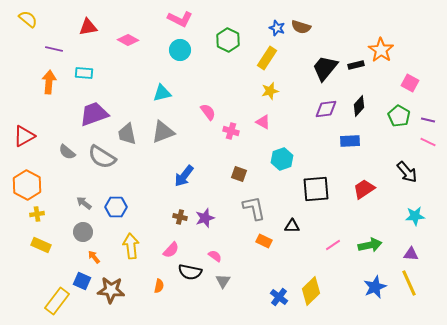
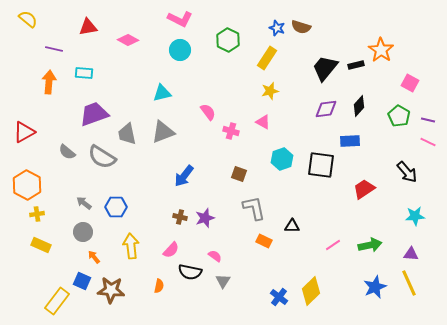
red triangle at (24, 136): moved 4 px up
black square at (316, 189): moved 5 px right, 24 px up; rotated 12 degrees clockwise
